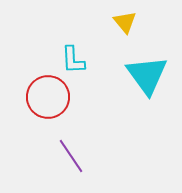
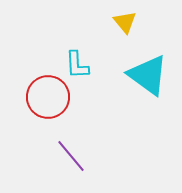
cyan L-shape: moved 4 px right, 5 px down
cyan triangle: moved 1 px right; rotated 18 degrees counterclockwise
purple line: rotated 6 degrees counterclockwise
